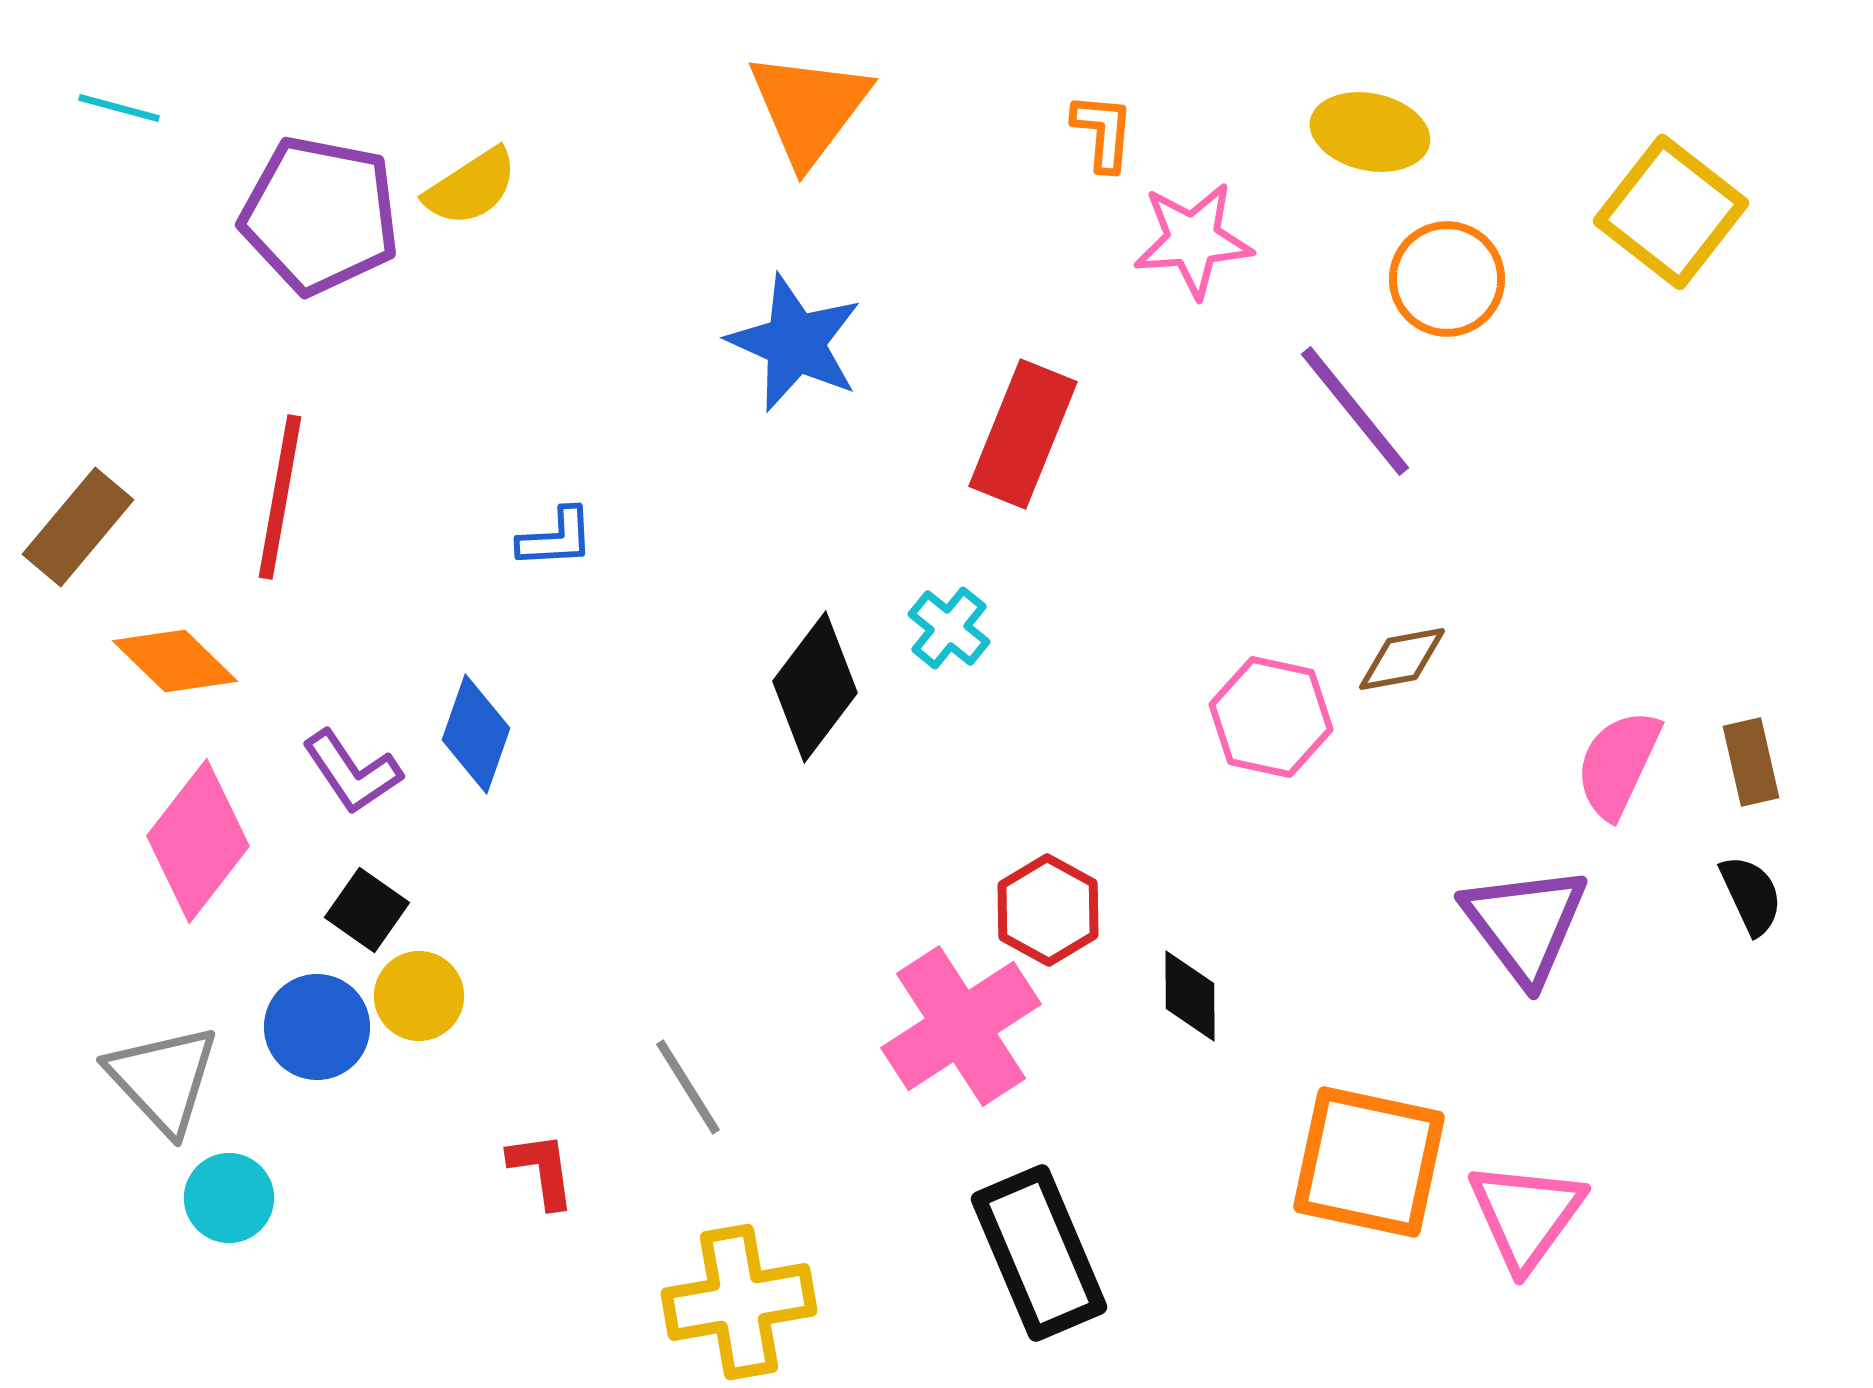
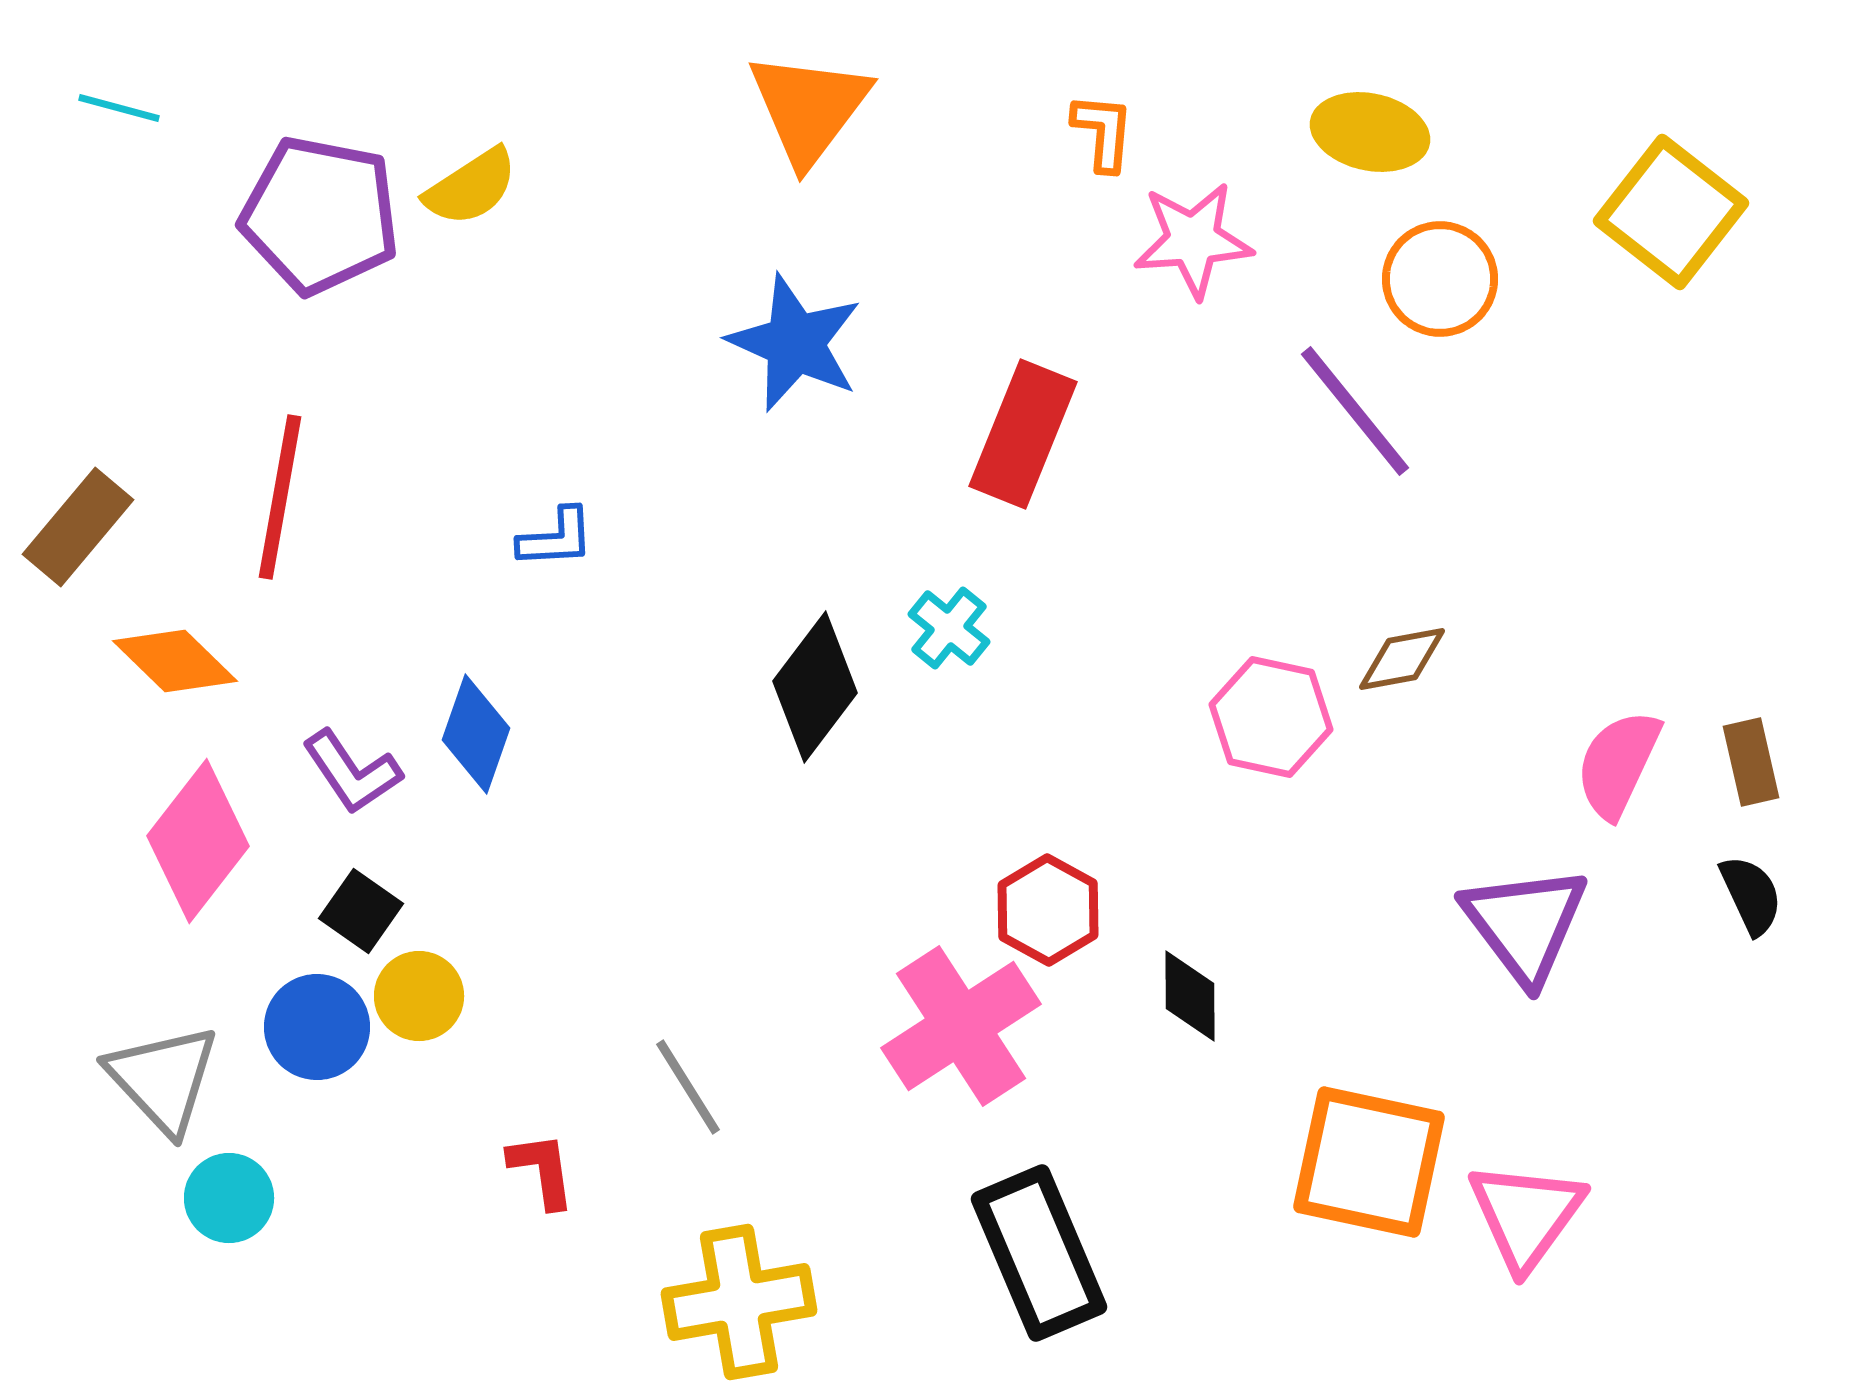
orange circle at (1447, 279): moved 7 px left
black square at (367, 910): moved 6 px left, 1 px down
